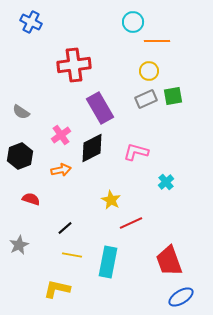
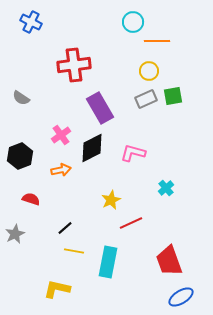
gray semicircle: moved 14 px up
pink L-shape: moved 3 px left, 1 px down
cyan cross: moved 6 px down
yellow star: rotated 18 degrees clockwise
gray star: moved 4 px left, 11 px up
yellow line: moved 2 px right, 4 px up
